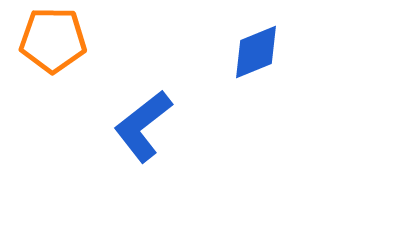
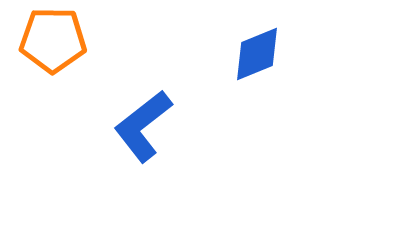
blue diamond: moved 1 px right, 2 px down
